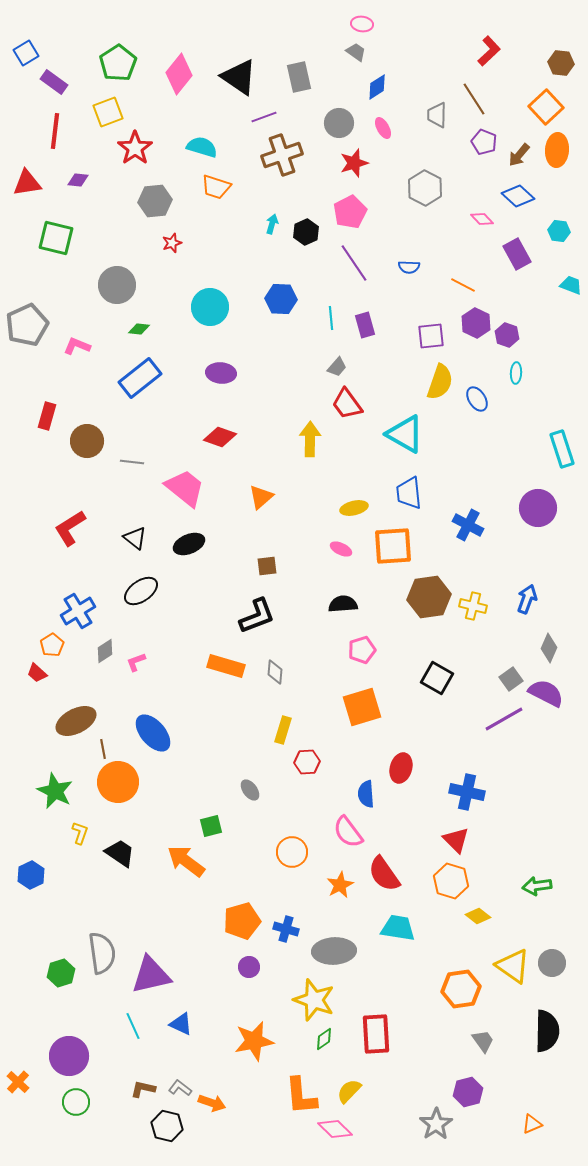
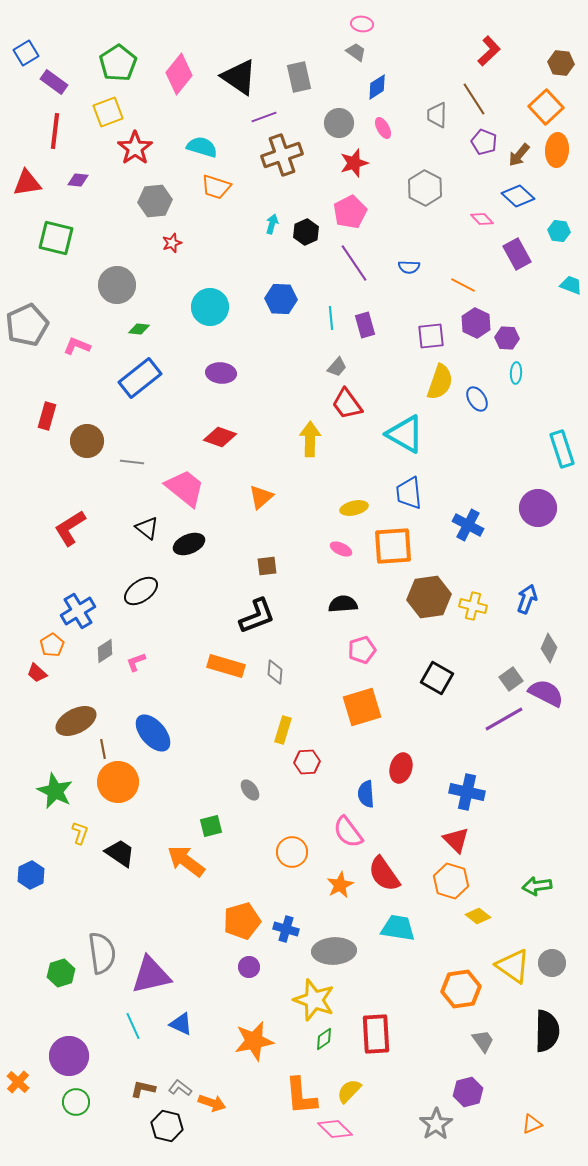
purple hexagon at (507, 335): moved 3 px down; rotated 15 degrees counterclockwise
black triangle at (135, 538): moved 12 px right, 10 px up
